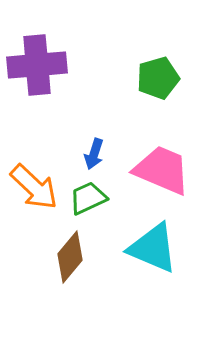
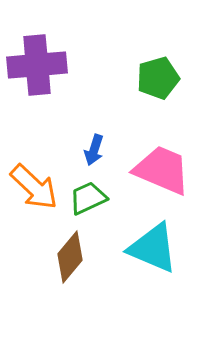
blue arrow: moved 4 px up
